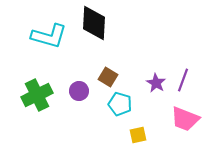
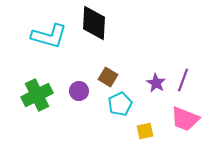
cyan pentagon: rotated 30 degrees clockwise
yellow square: moved 7 px right, 4 px up
